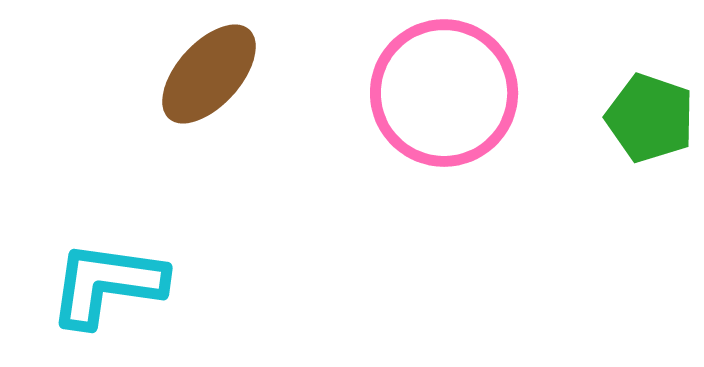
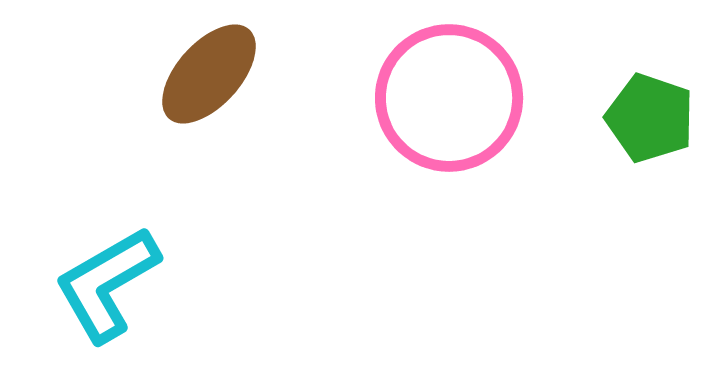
pink circle: moved 5 px right, 5 px down
cyan L-shape: rotated 38 degrees counterclockwise
